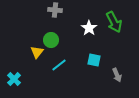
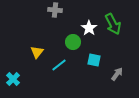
green arrow: moved 1 px left, 2 px down
green circle: moved 22 px right, 2 px down
gray arrow: moved 1 px up; rotated 120 degrees counterclockwise
cyan cross: moved 1 px left
